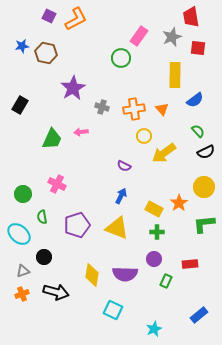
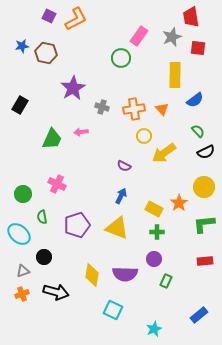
red rectangle at (190, 264): moved 15 px right, 3 px up
